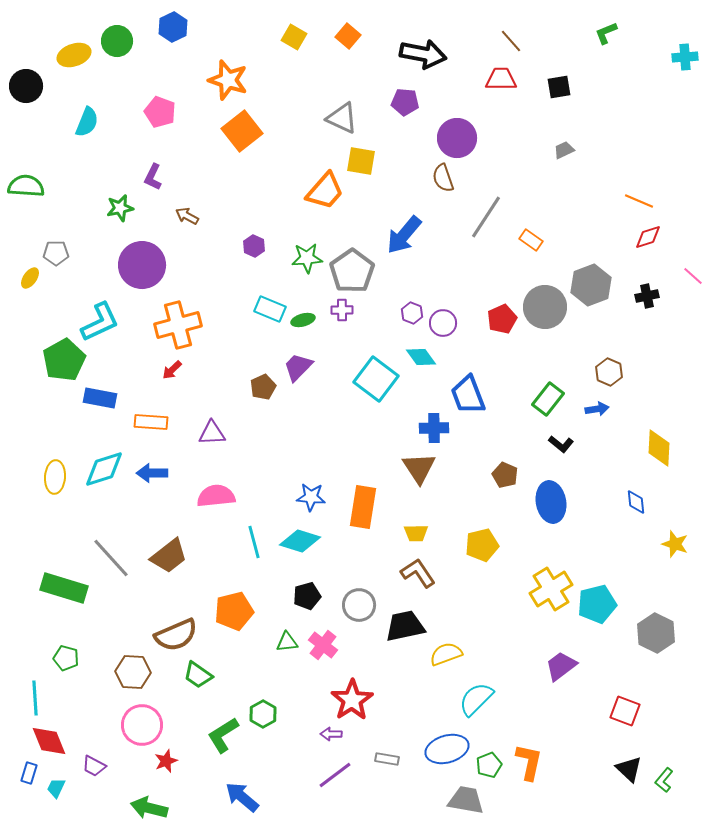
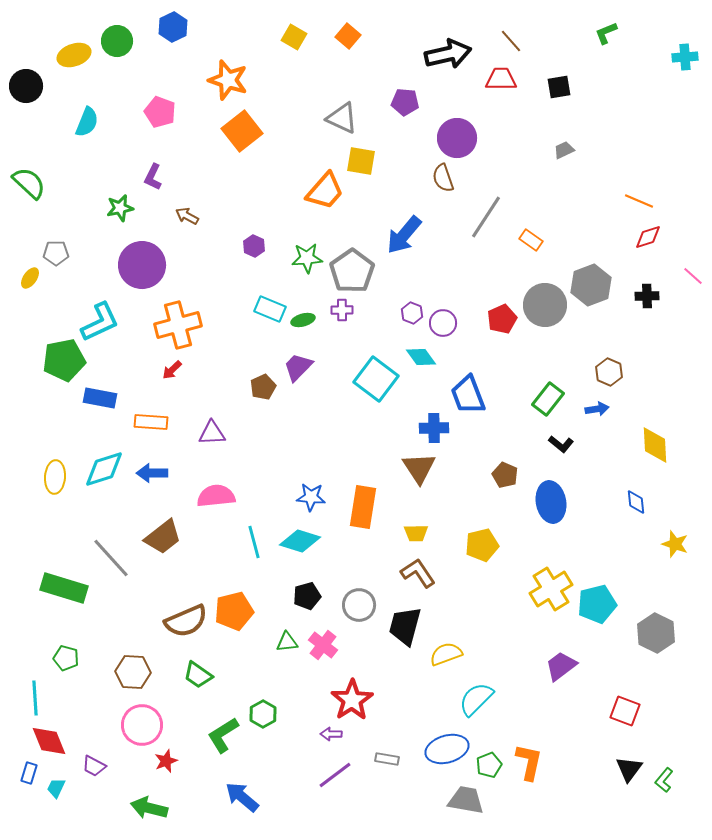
black arrow at (423, 54): moved 25 px right; rotated 24 degrees counterclockwise
green semicircle at (26, 186): moved 3 px right, 3 px up; rotated 39 degrees clockwise
black cross at (647, 296): rotated 10 degrees clockwise
gray circle at (545, 307): moved 2 px up
green pentagon at (64, 360): rotated 18 degrees clockwise
yellow diamond at (659, 448): moved 4 px left, 3 px up; rotated 6 degrees counterclockwise
brown trapezoid at (169, 556): moved 6 px left, 19 px up
black trapezoid at (405, 626): rotated 63 degrees counterclockwise
brown semicircle at (176, 635): moved 10 px right, 14 px up
black triangle at (629, 769): rotated 24 degrees clockwise
